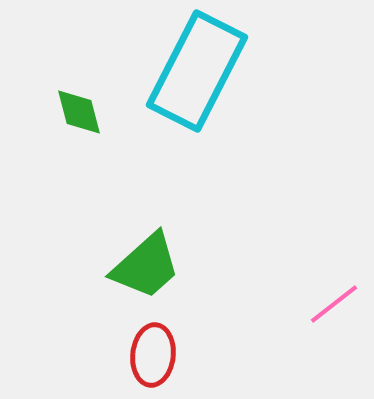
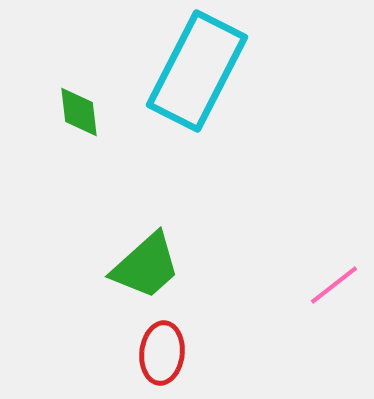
green diamond: rotated 8 degrees clockwise
pink line: moved 19 px up
red ellipse: moved 9 px right, 2 px up
